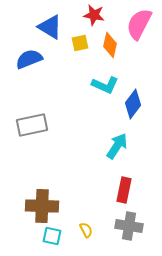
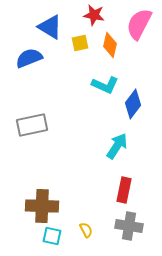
blue semicircle: moved 1 px up
